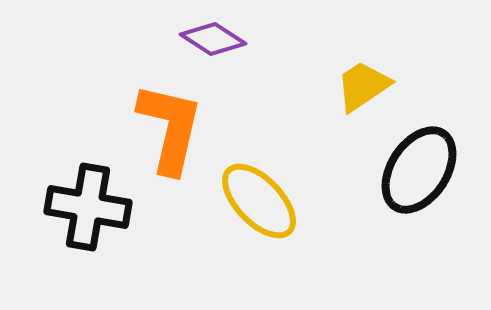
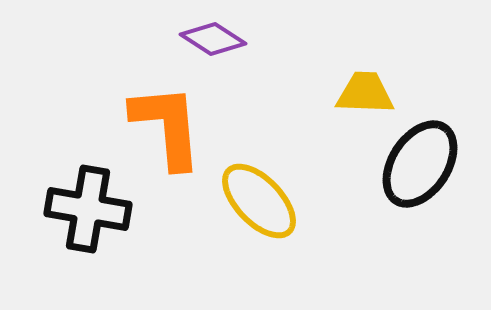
yellow trapezoid: moved 2 px right, 7 px down; rotated 36 degrees clockwise
orange L-shape: moved 3 px left, 2 px up; rotated 18 degrees counterclockwise
black ellipse: moved 1 px right, 6 px up
black cross: moved 2 px down
